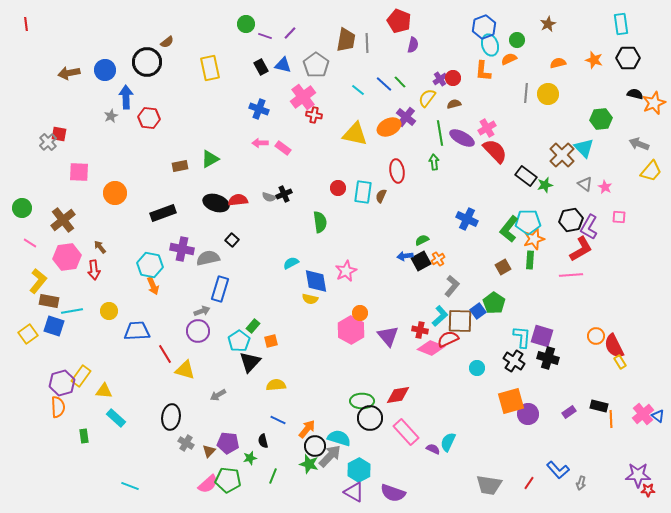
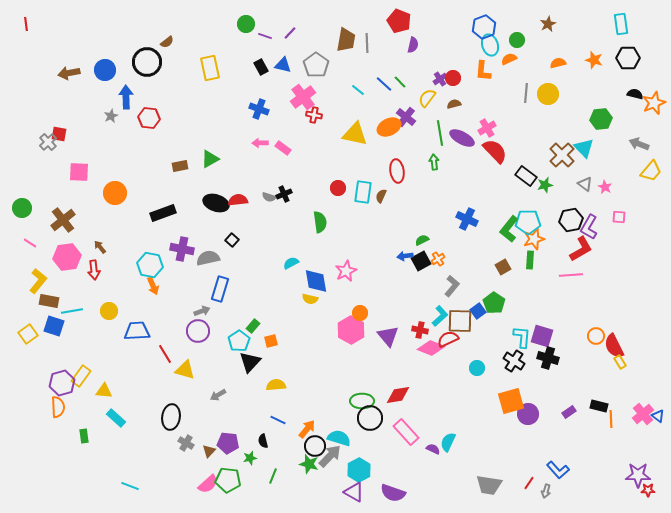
gray arrow at (581, 483): moved 35 px left, 8 px down
